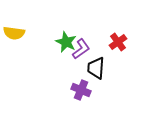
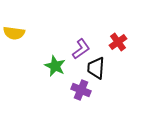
green star: moved 11 px left, 24 px down
